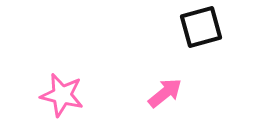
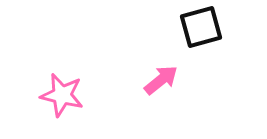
pink arrow: moved 4 px left, 13 px up
